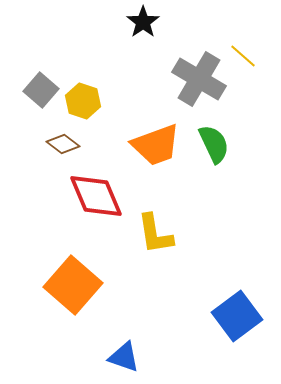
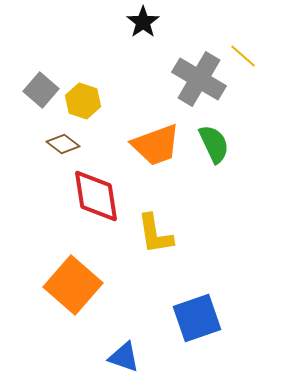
red diamond: rotated 14 degrees clockwise
blue square: moved 40 px left, 2 px down; rotated 18 degrees clockwise
